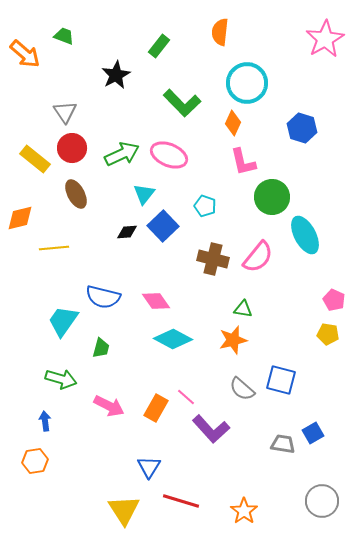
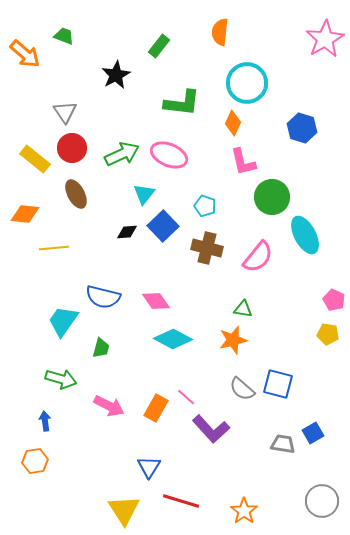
green L-shape at (182, 103): rotated 39 degrees counterclockwise
orange diamond at (20, 218): moved 5 px right, 4 px up; rotated 20 degrees clockwise
brown cross at (213, 259): moved 6 px left, 11 px up
blue square at (281, 380): moved 3 px left, 4 px down
